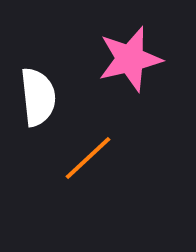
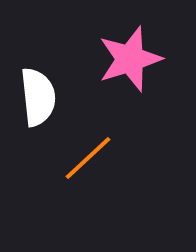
pink star: rotated 4 degrees counterclockwise
